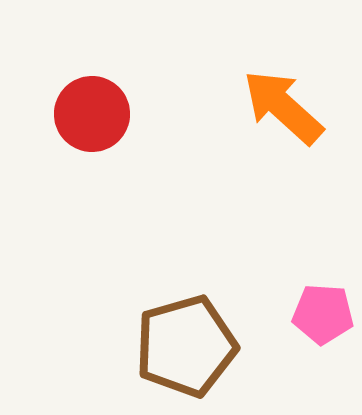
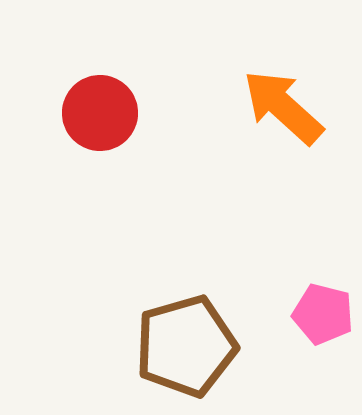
red circle: moved 8 px right, 1 px up
pink pentagon: rotated 10 degrees clockwise
